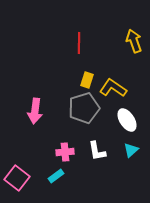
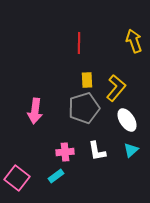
yellow rectangle: rotated 21 degrees counterclockwise
yellow L-shape: moved 3 px right; rotated 96 degrees clockwise
